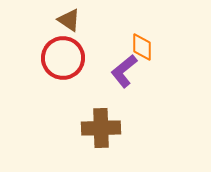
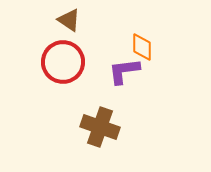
red circle: moved 4 px down
purple L-shape: rotated 32 degrees clockwise
brown cross: moved 1 px left, 1 px up; rotated 21 degrees clockwise
